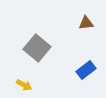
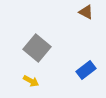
brown triangle: moved 11 px up; rotated 35 degrees clockwise
yellow arrow: moved 7 px right, 4 px up
